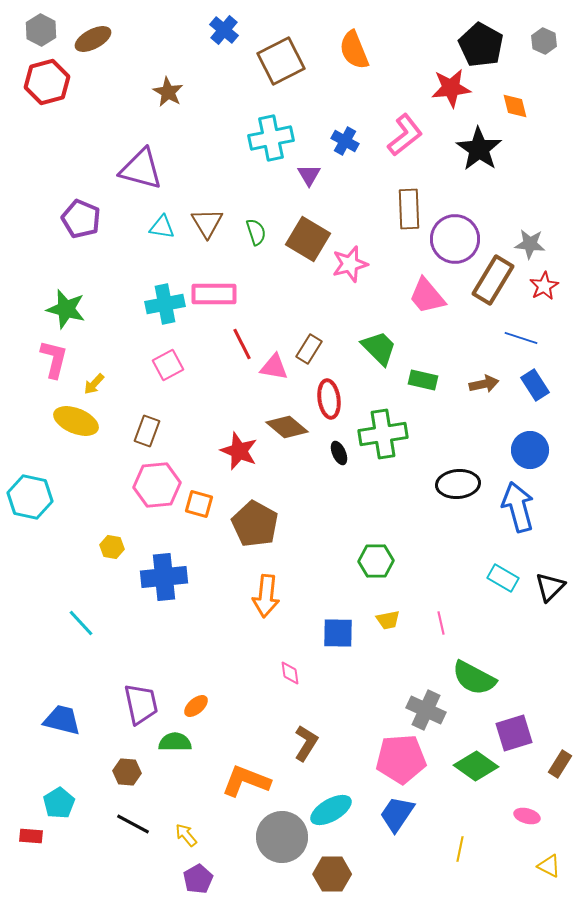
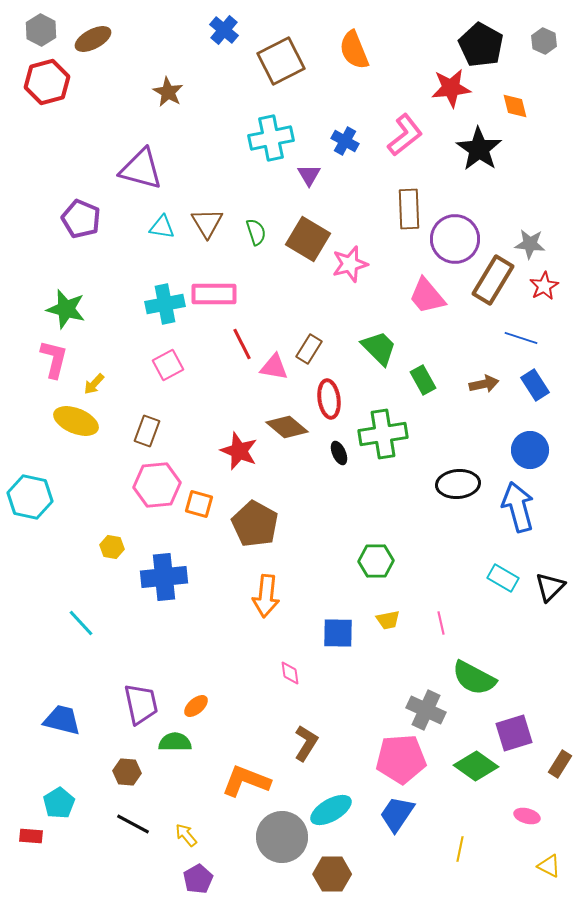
green rectangle at (423, 380): rotated 48 degrees clockwise
